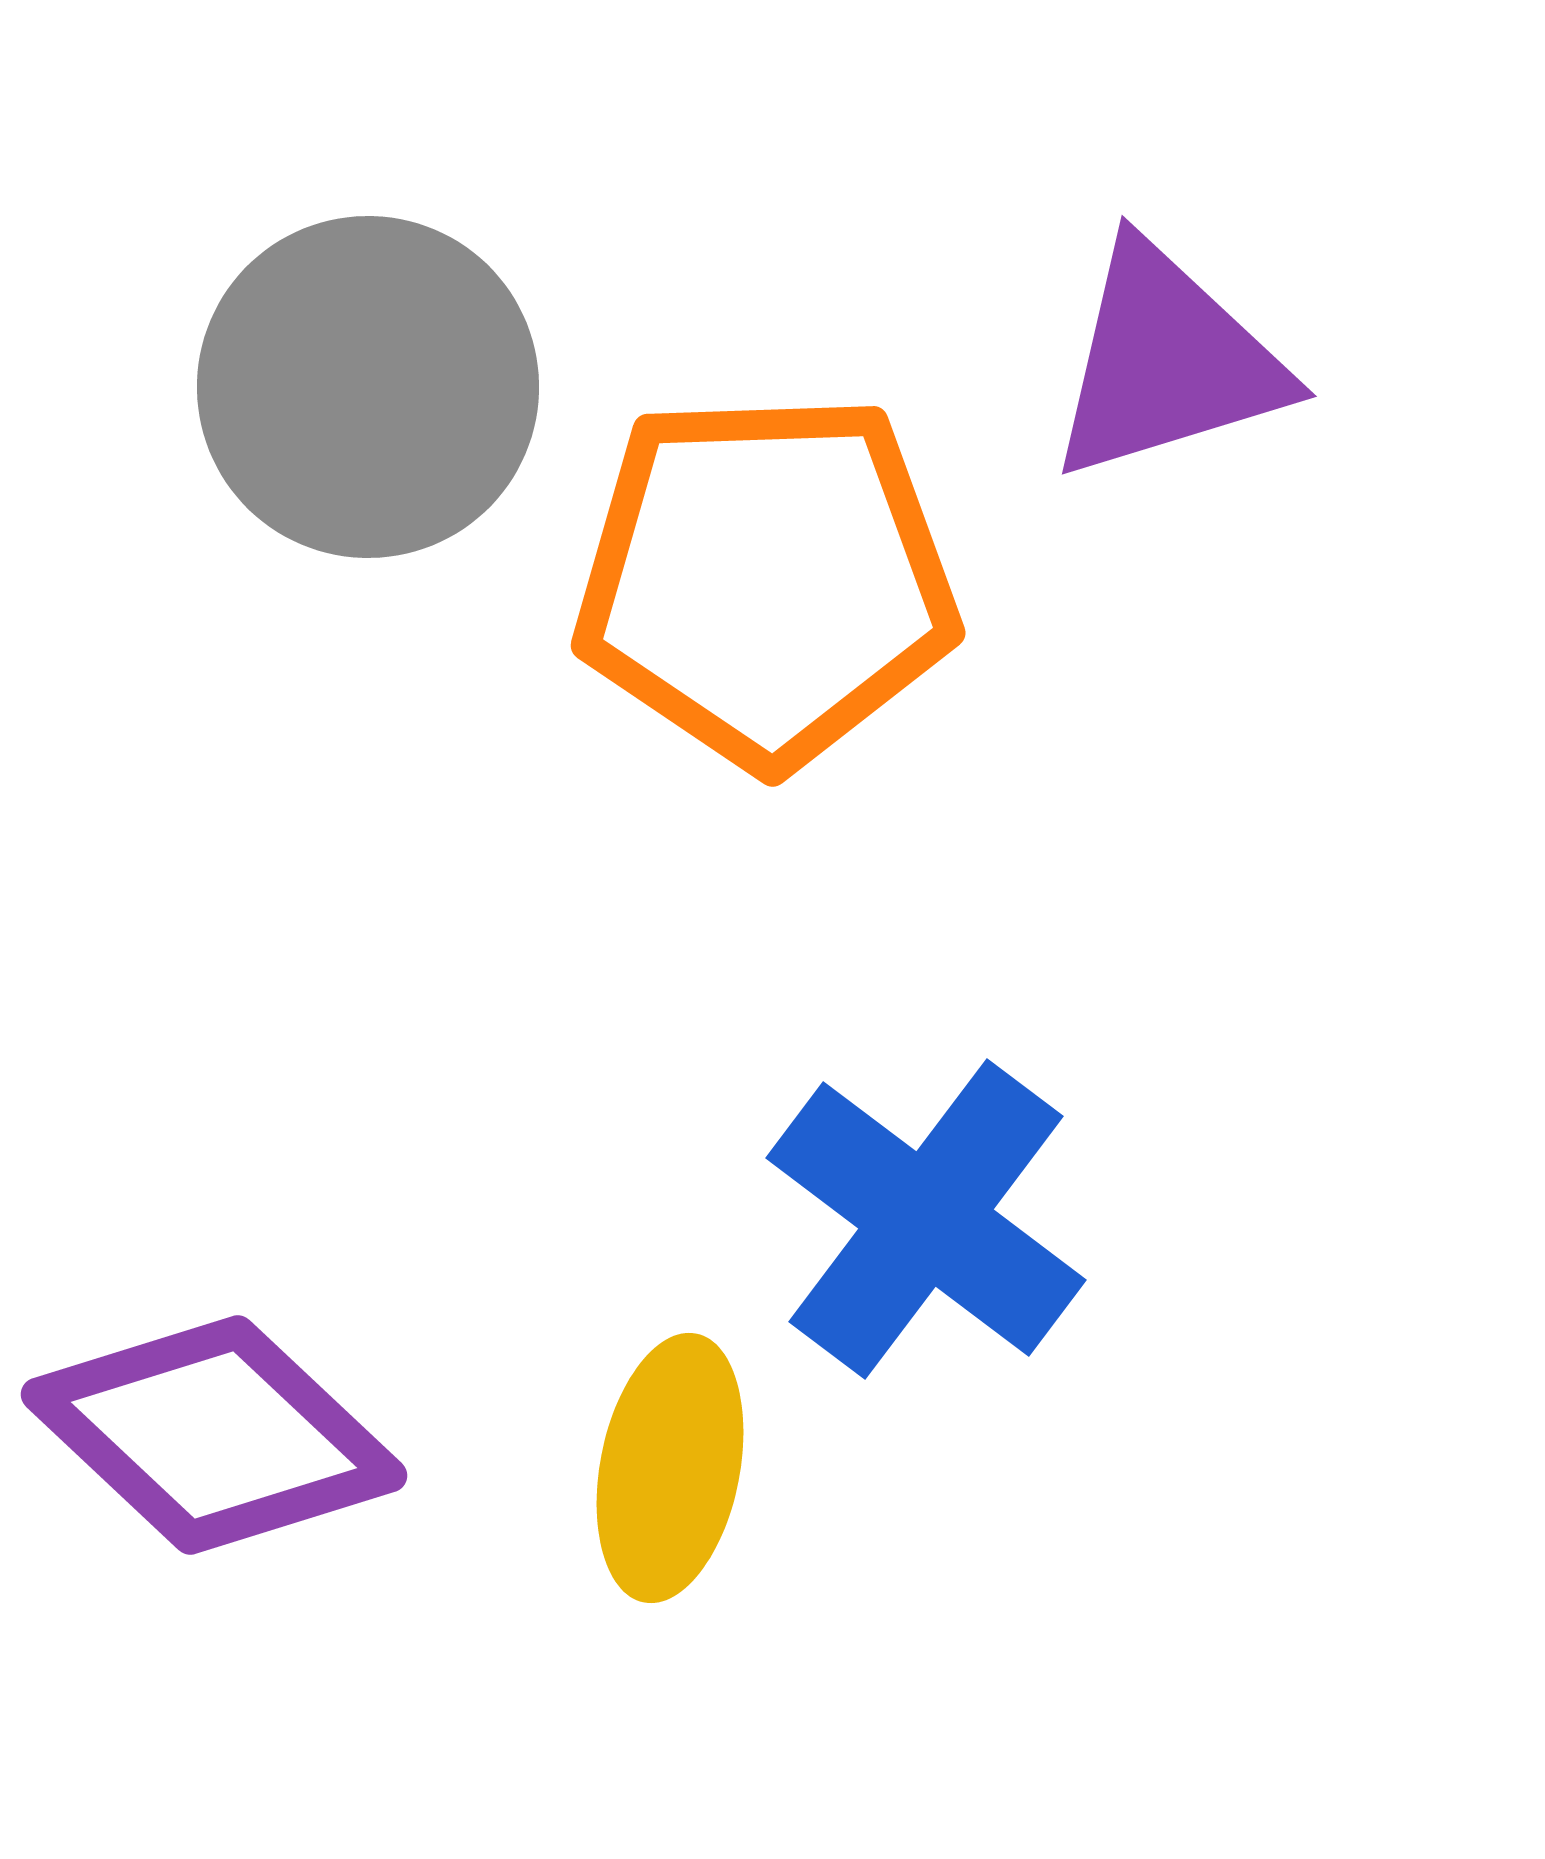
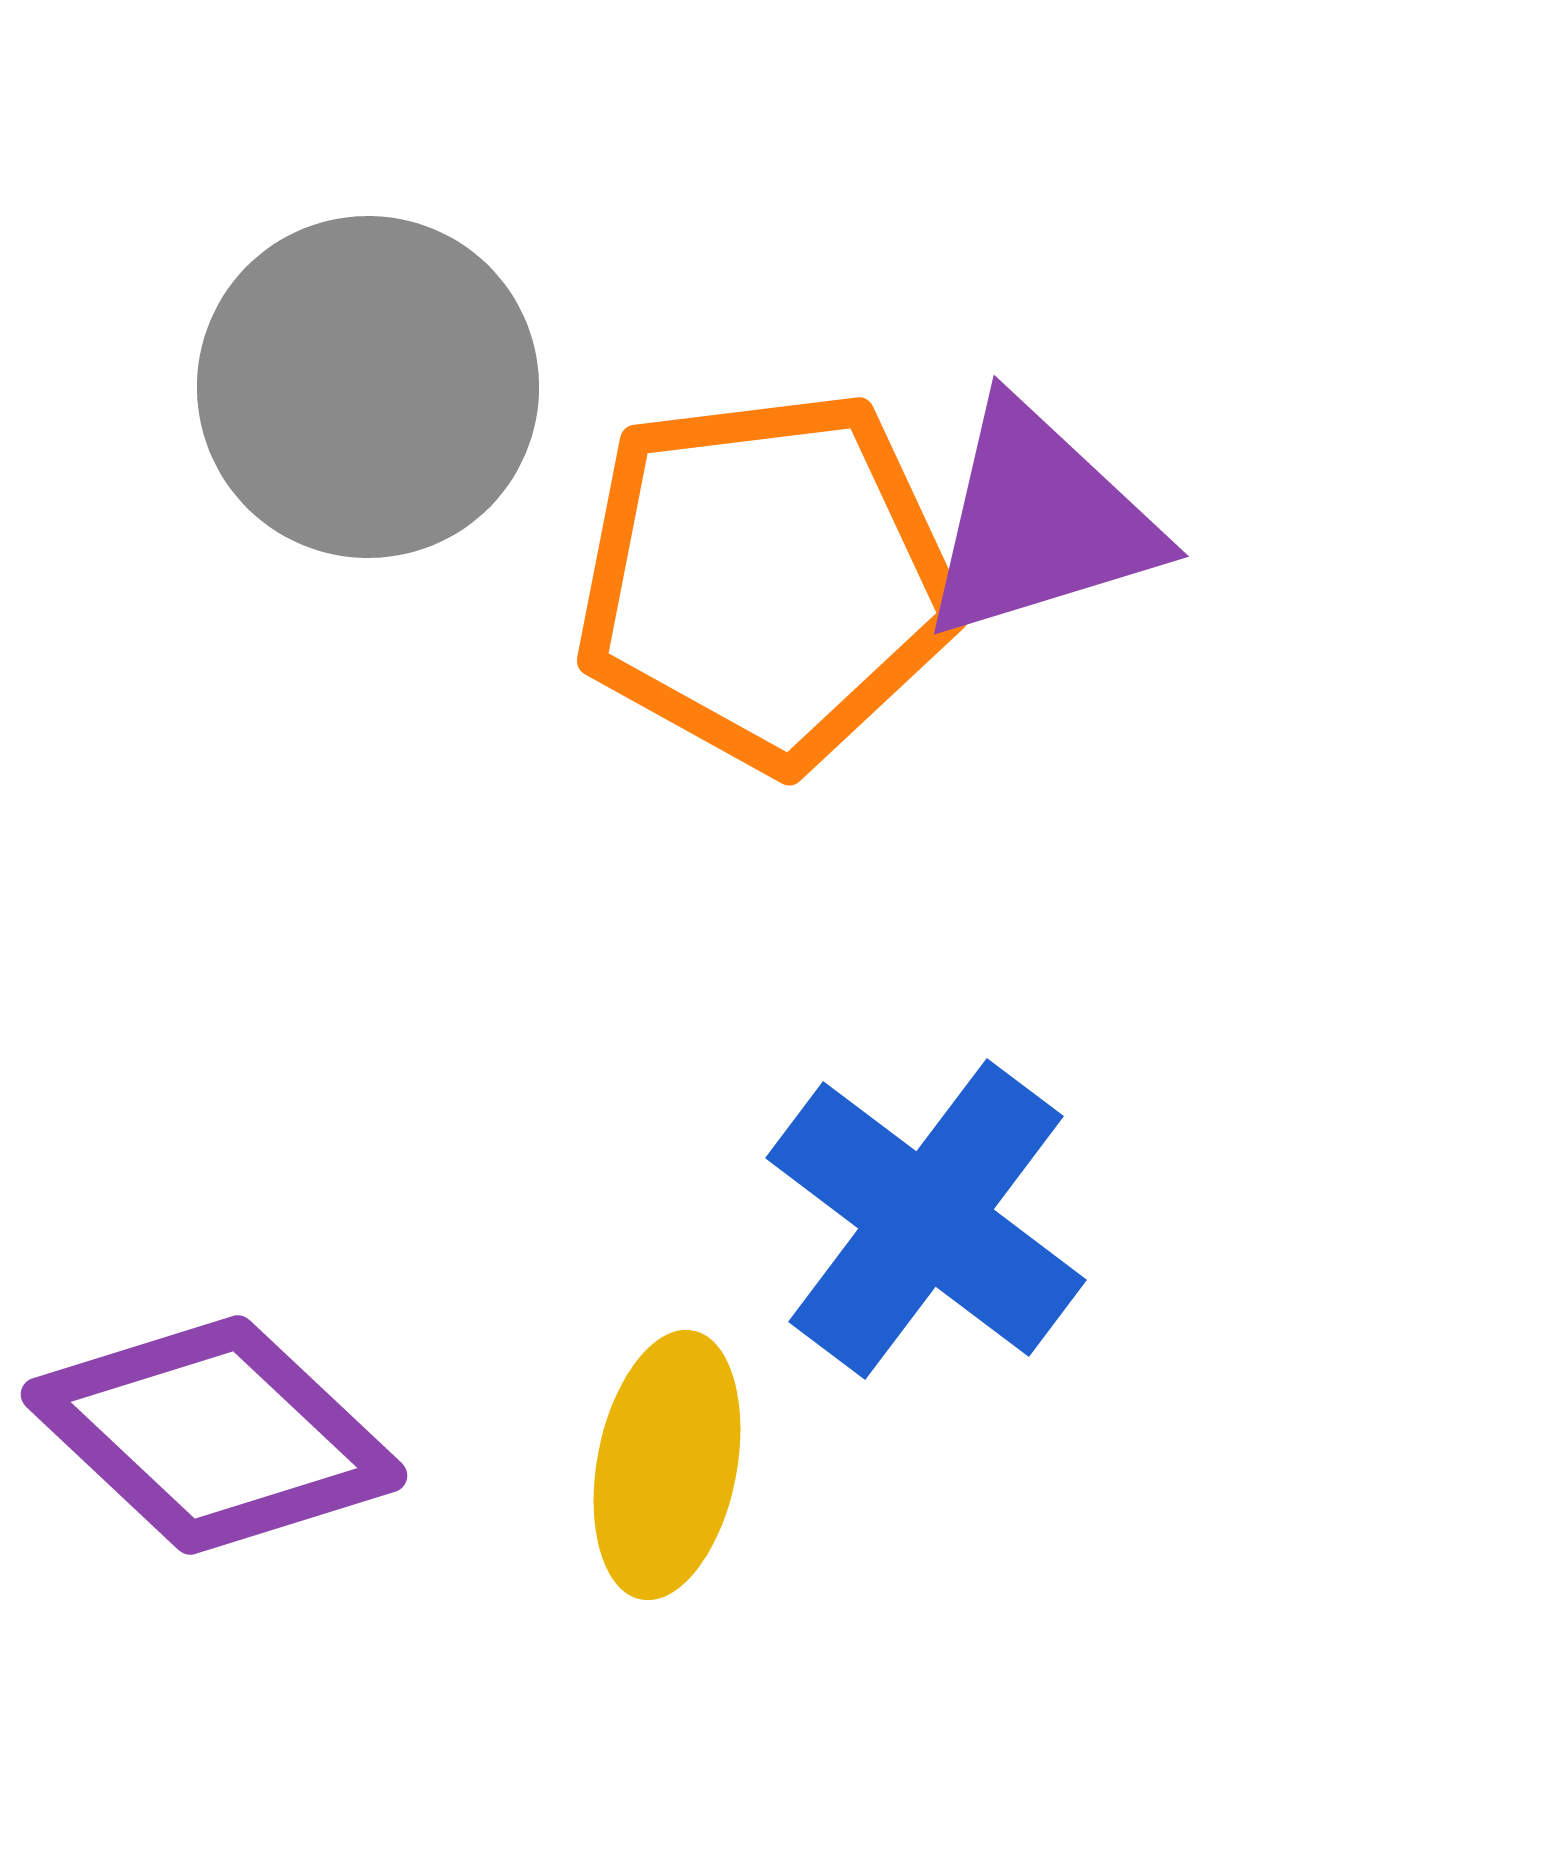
purple triangle: moved 128 px left, 160 px down
orange pentagon: rotated 5 degrees counterclockwise
yellow ellipse: moved 3 px left, 3 px up
